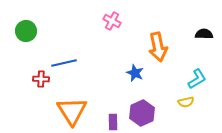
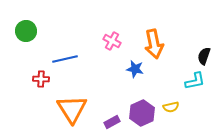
pink cross: moved 20 px down
black semicircle: moved 22 px down; rotated 72 degrees counterclockwise
orange arrow: moved 4 px left, 3 px up
blue line: moved 1 px right, 4 px up
blue star: moved 4 px up; rotated 12 degrees counterclockwise
cyan L-shape: moved 2 px left, 2 px down; rotated 20 degrees clockwise
yellow semicircle: moved 15 px left, 5 px down
orange triangle: moved 2 px up
purple rectangle: moved 1 px left; rotated 63 degrees clockwise
